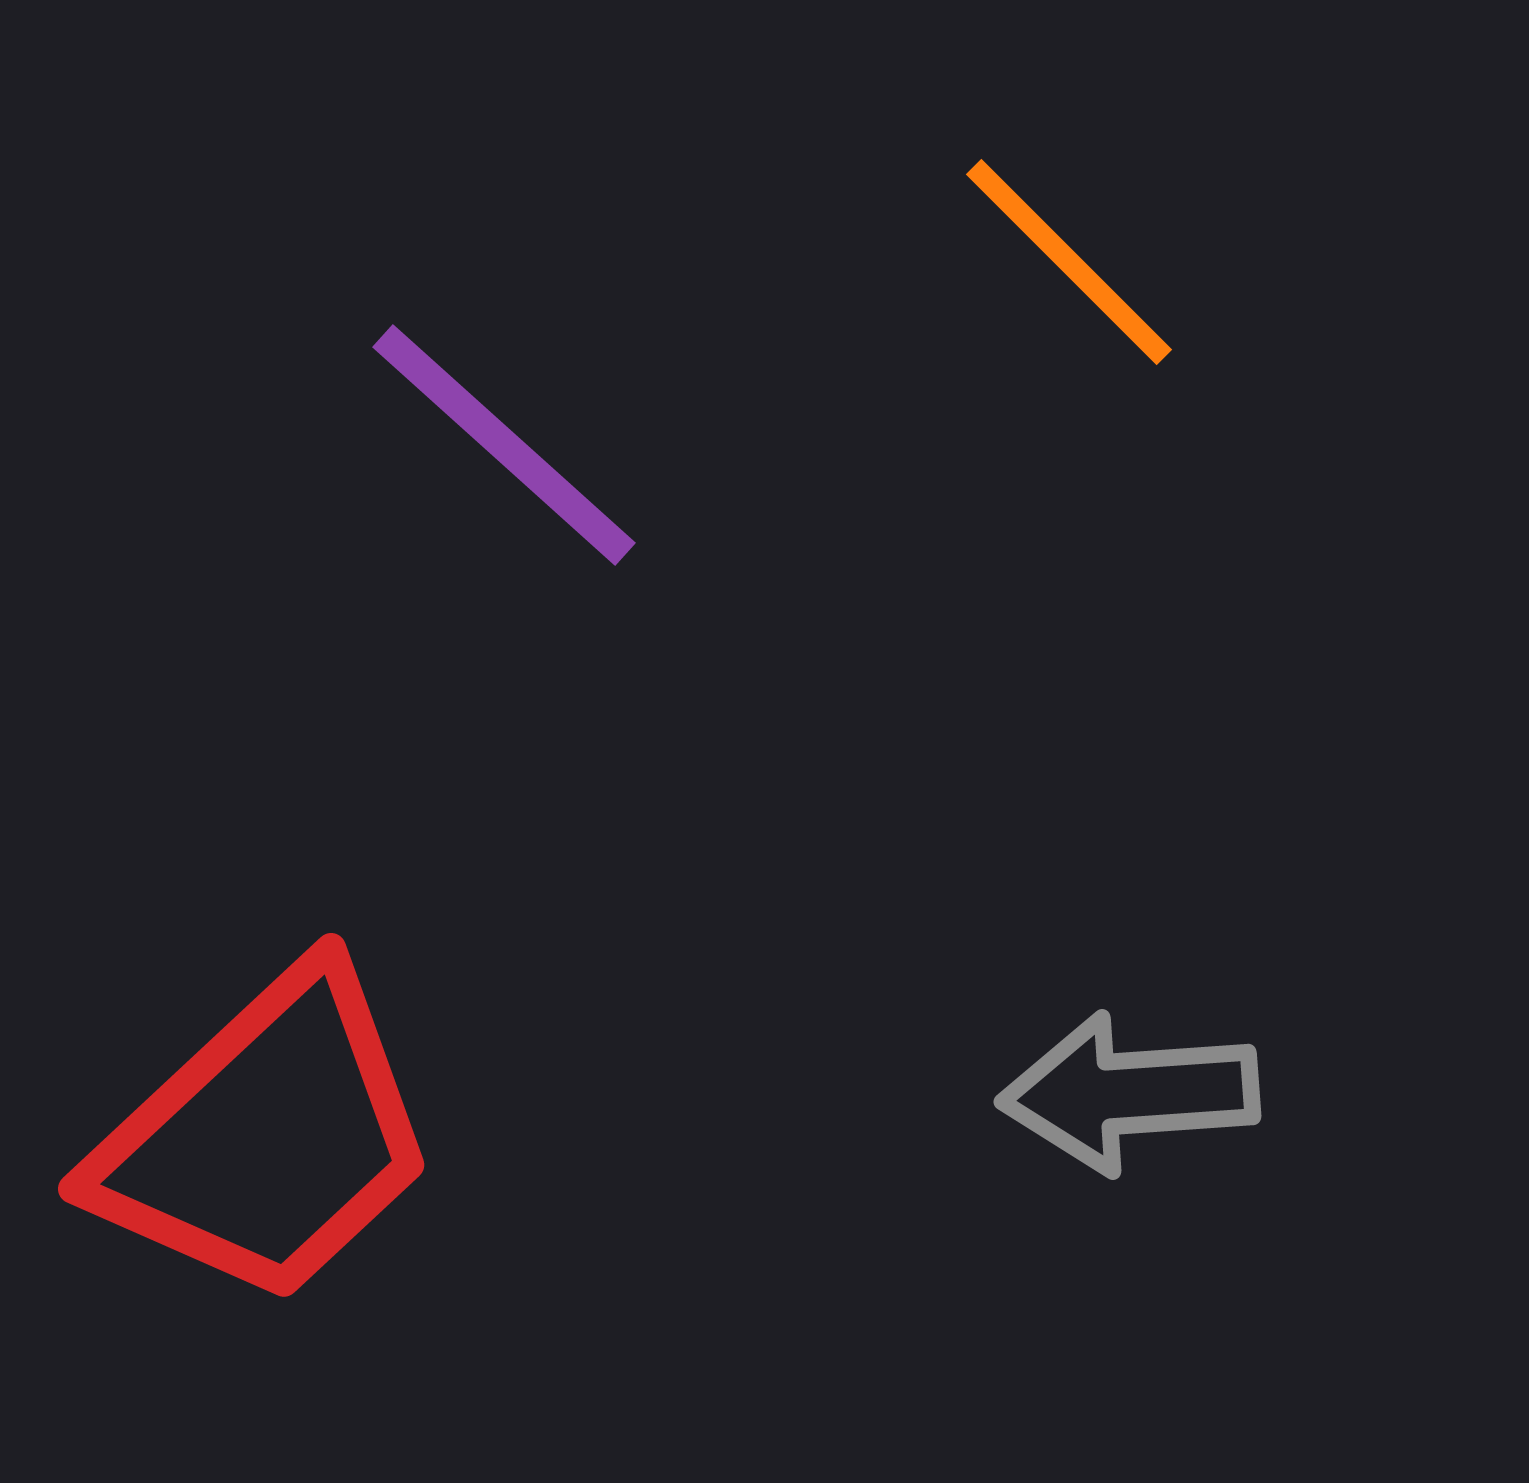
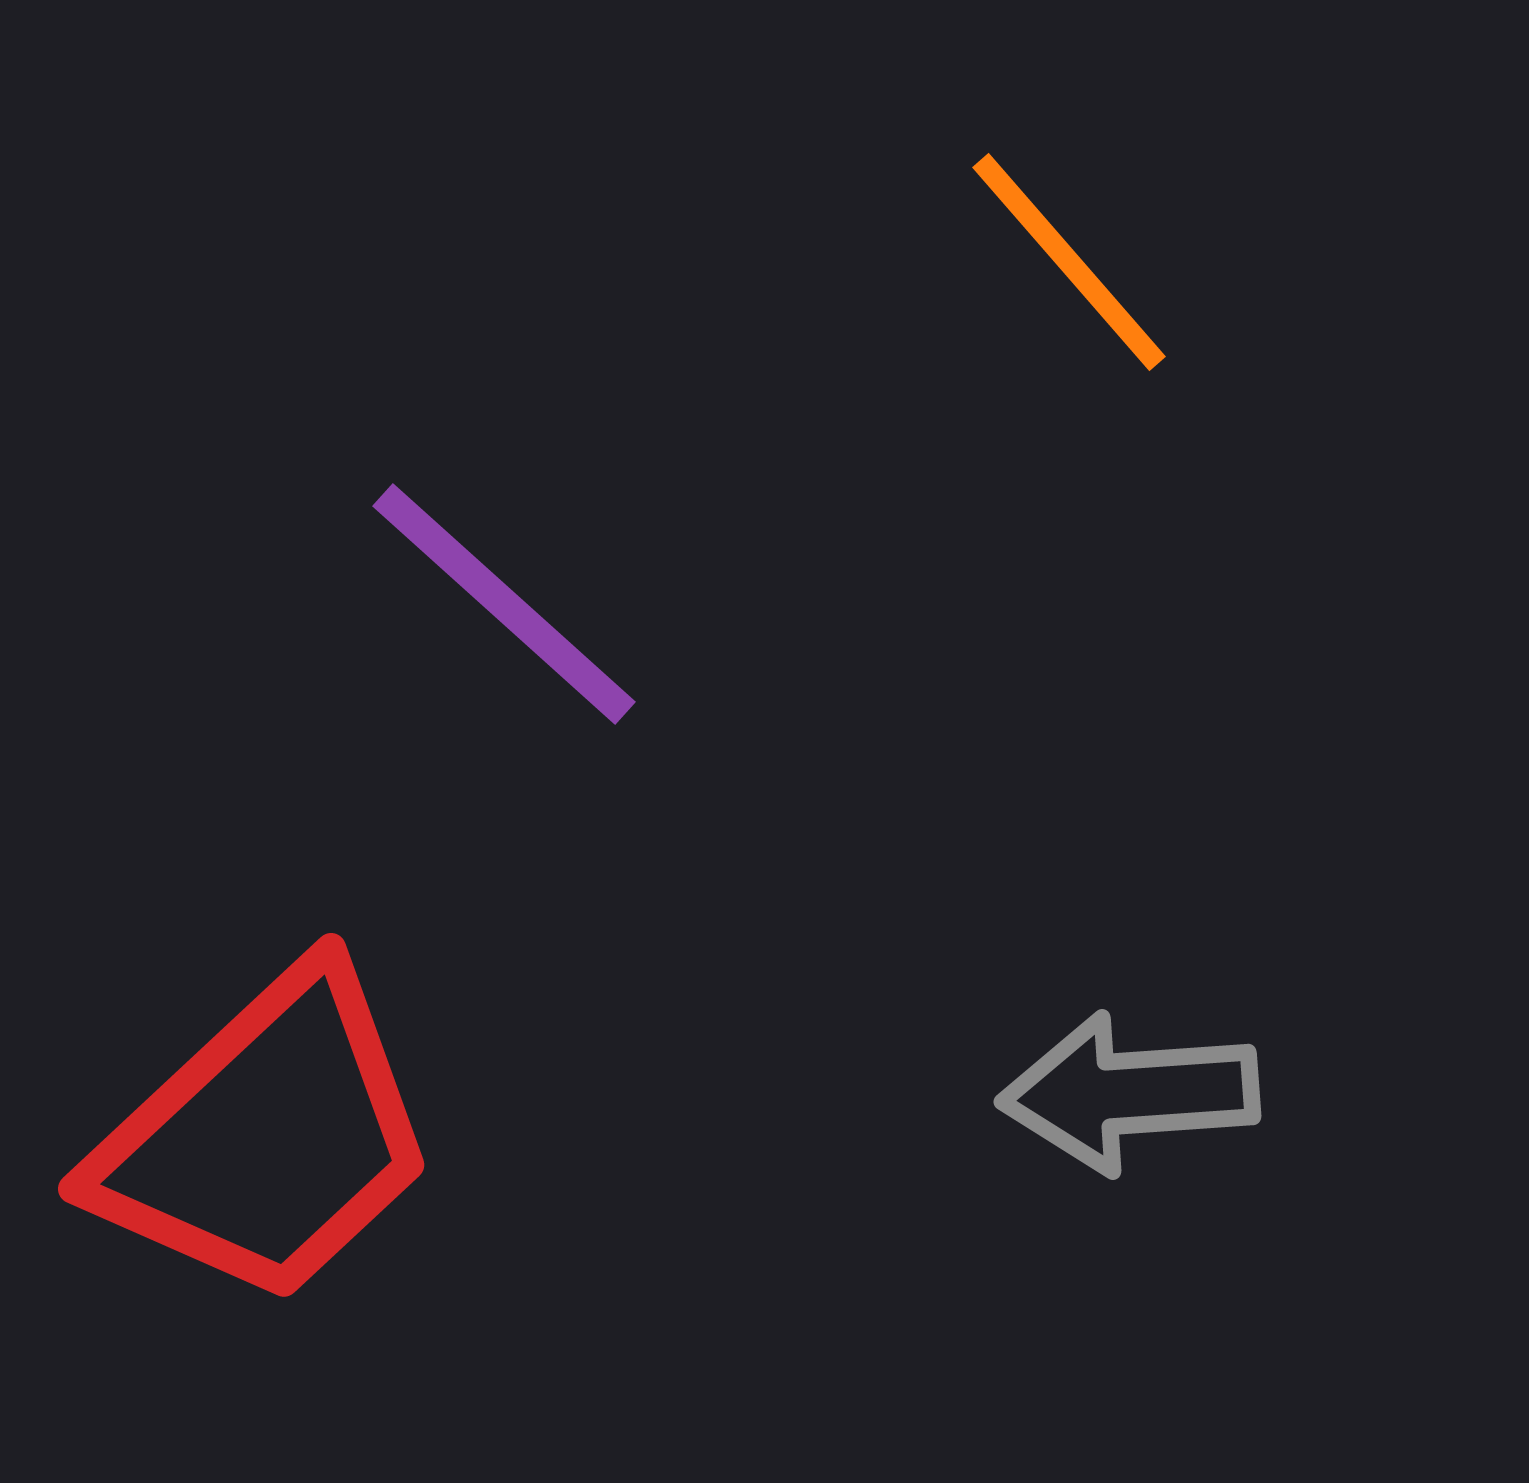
orange line: rotated 4 degrees clockwise
purple line: moved 159 px down
